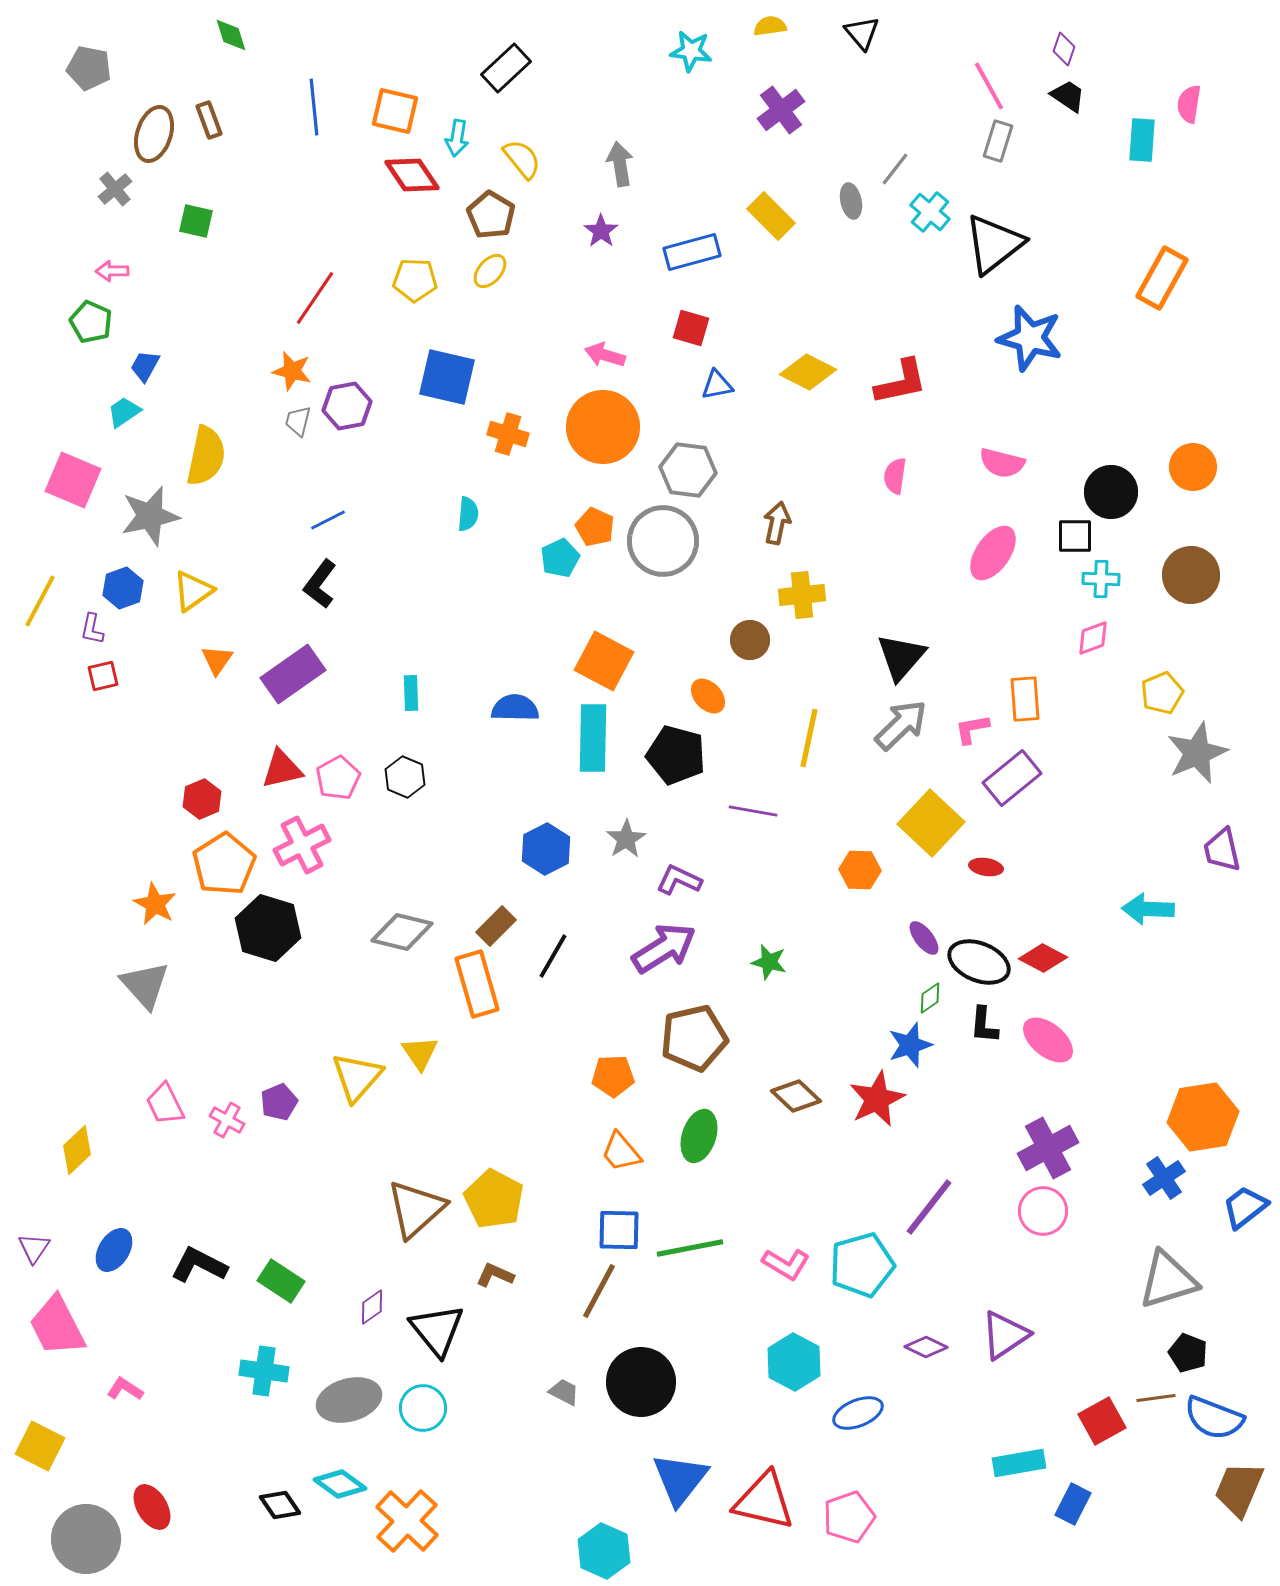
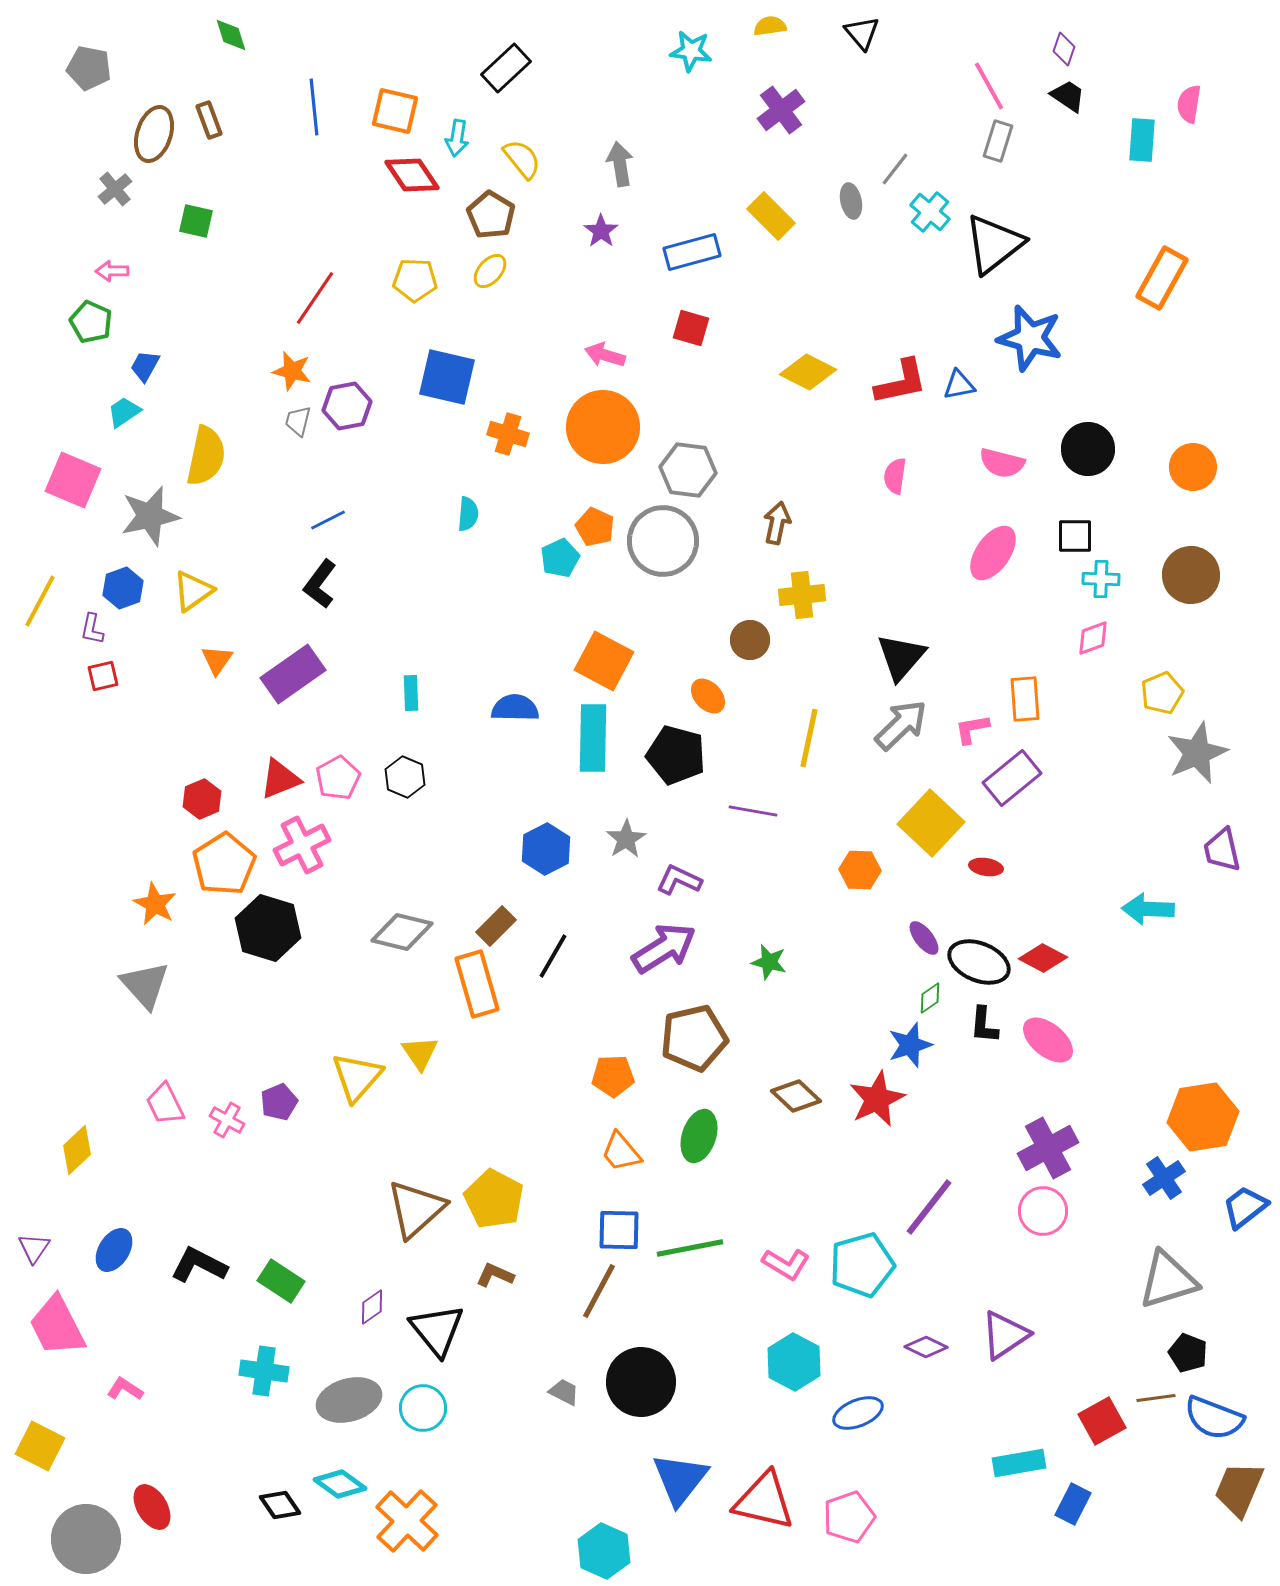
blue triangle at (717, 385): moved 242 px right
black circle at (1111, 492): moved 23 px left, 43 px up
red triangle at (282, 769): moved 2 px left, 10 px down; rotated 9 degrees counterclockwise
